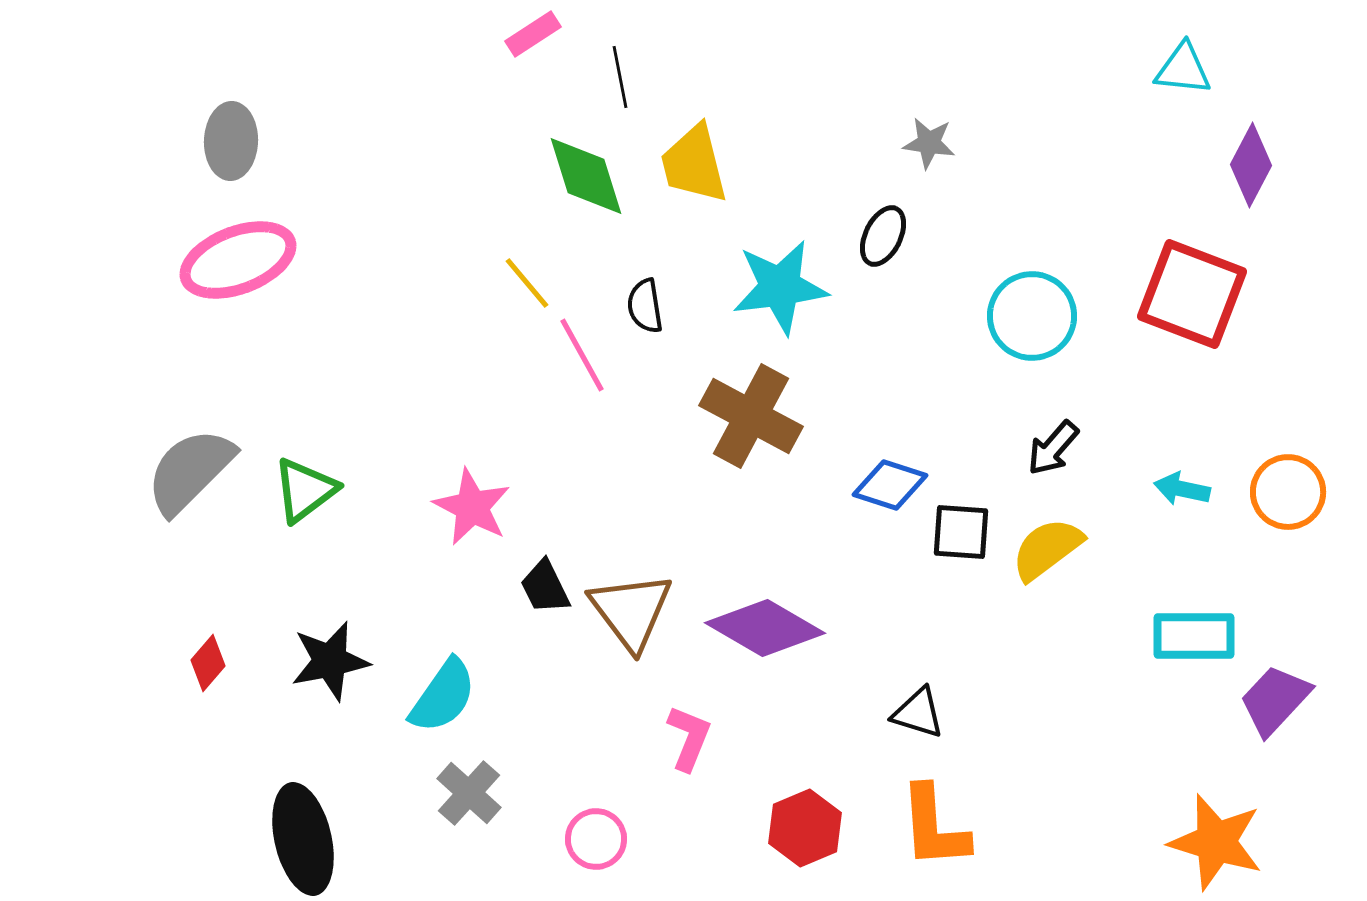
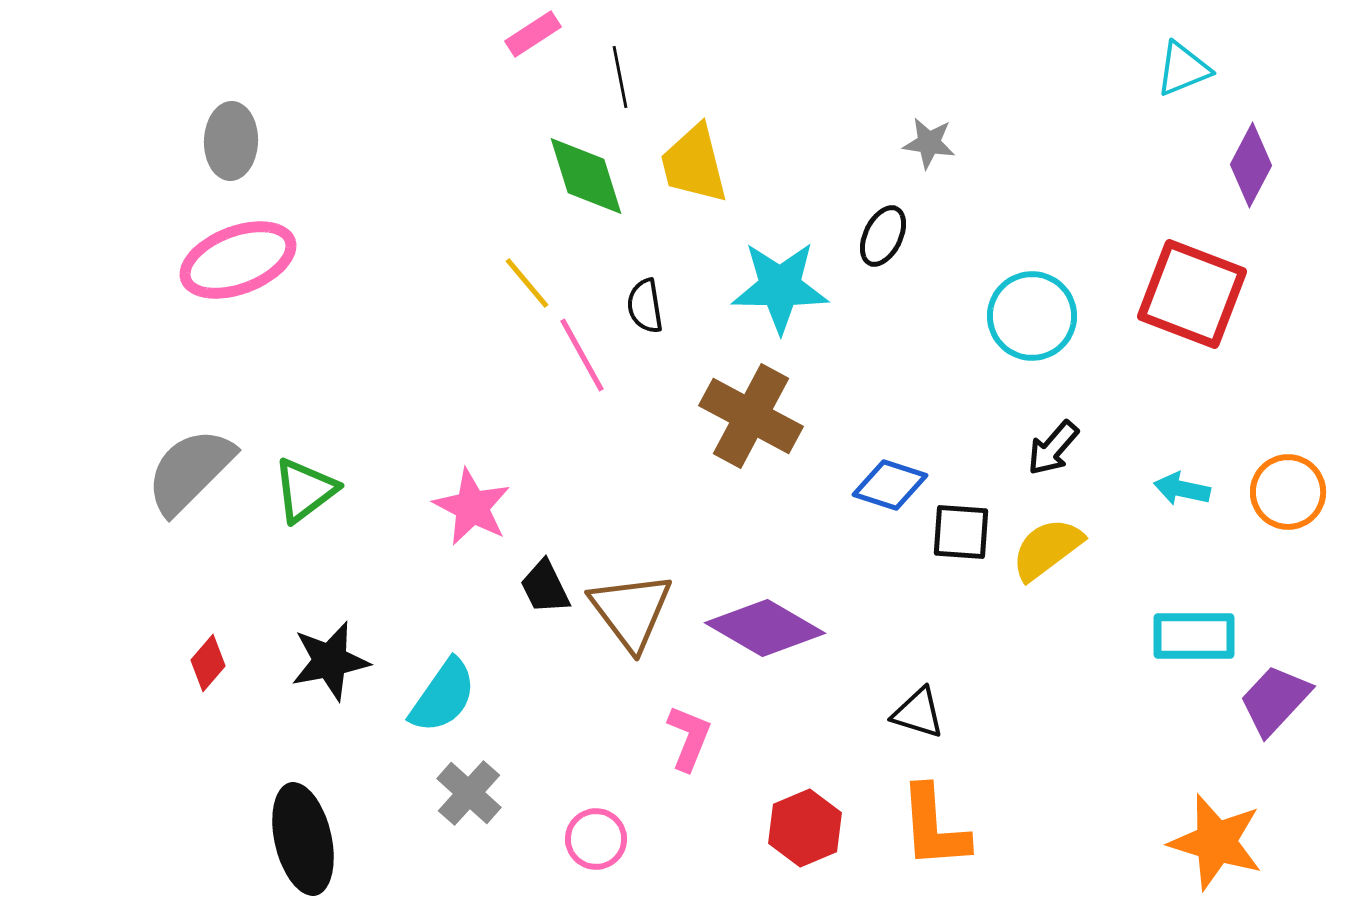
cyan triangle at (1183, 69): rotated 28 degrees counterclockwise
cyan star at (780, 287): rotated 8 degrees clockwise
